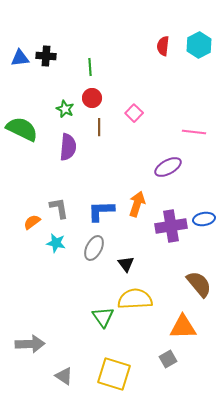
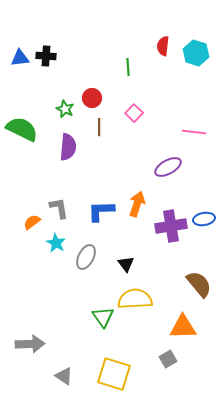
cyan hexagon: moved 3 px left, 8 px down; rotated 15 degrees counterclockwise
green line: moved 38 px right
cyan star: rotated 18 degrees clockwise
gray ellipse: moved 8 px left, 9 px down
